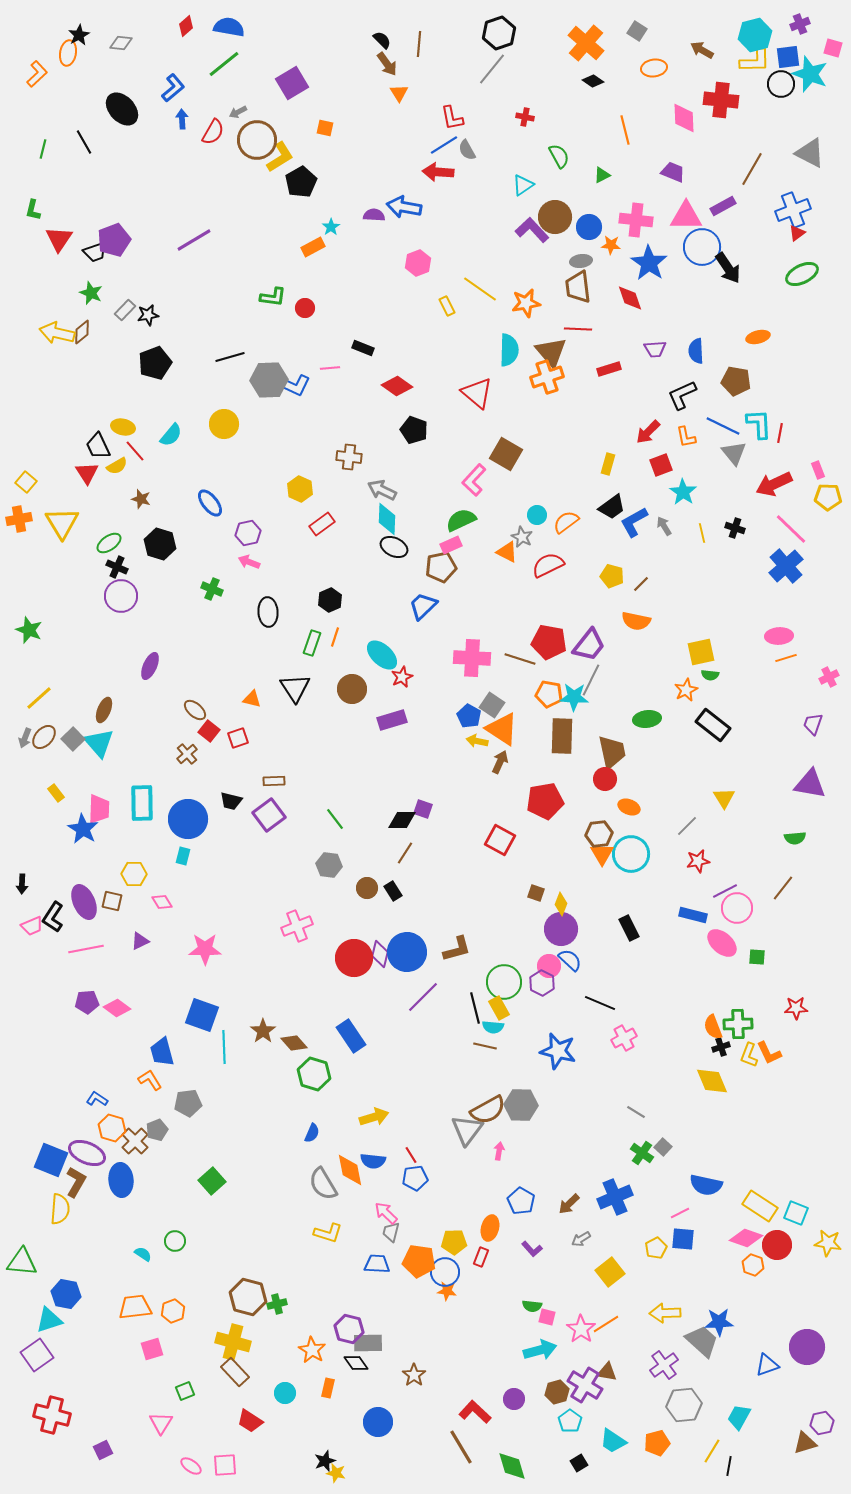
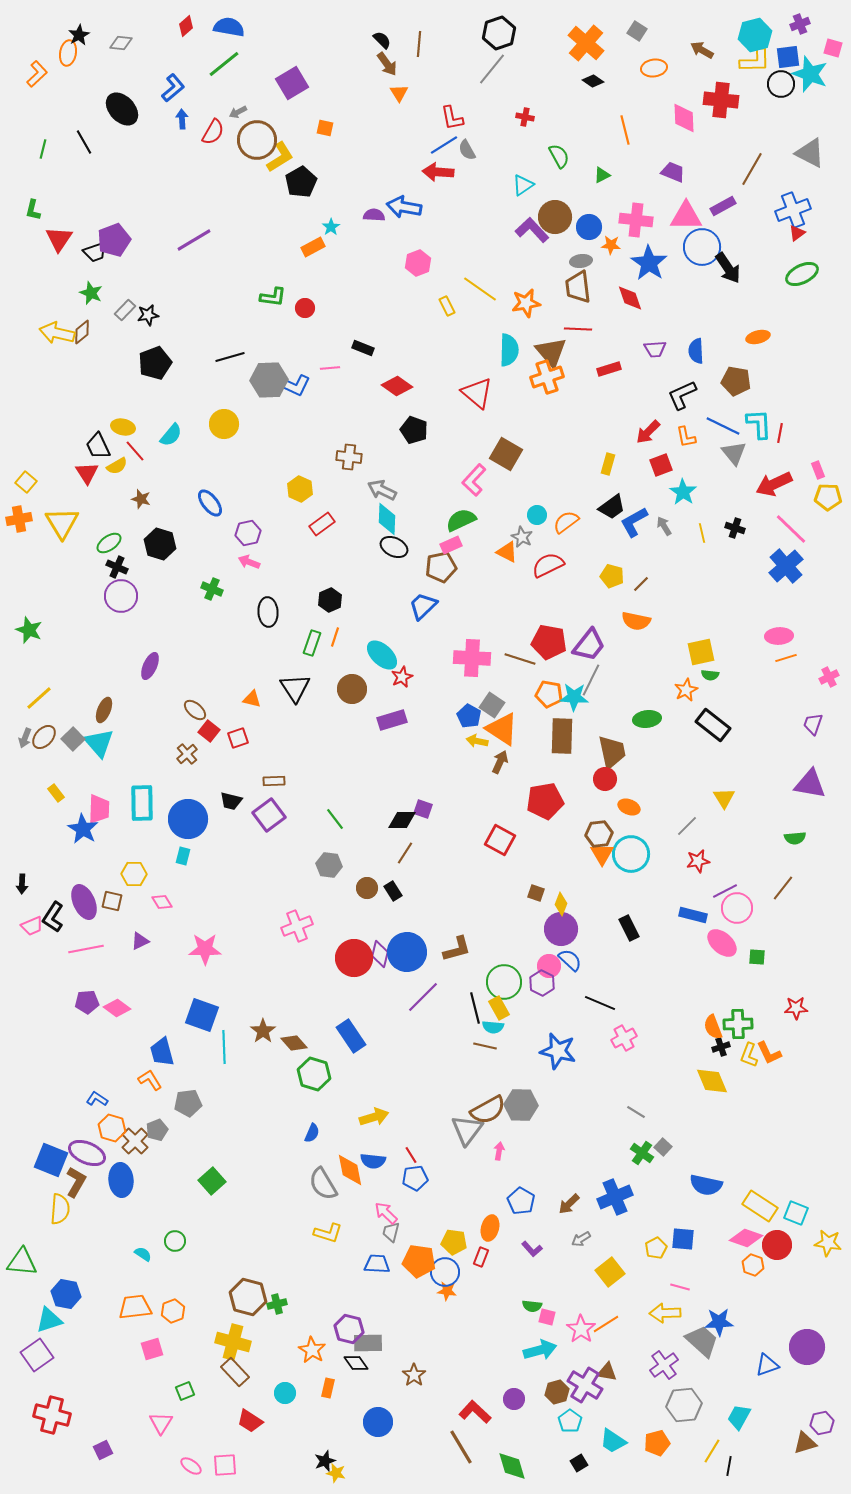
pink line at (680, 1213): moved 74 px down; rotated 42 degrees clockwise
yellow pentagon at (454, 1242): rotated 10 degrees clockwise
